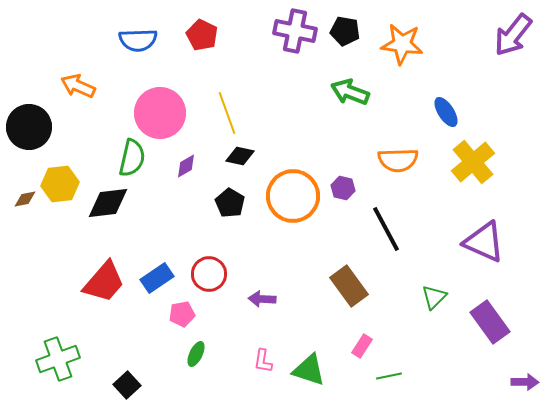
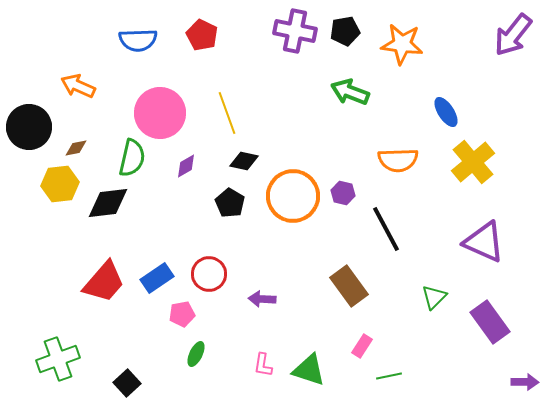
black pentagon at (345, 31): rotated 20 degrees counterclockwise
black diamond at (240, 156): moved 4 px right, 5 px down
purple hexagon at (343, 188): moved 5 px down
brown diamond at (25, 199): moved 51 px right, 51 px up
pink L-shape at (263, 361): moved 4 px down
black square at (127, 385): moved 2 px up
